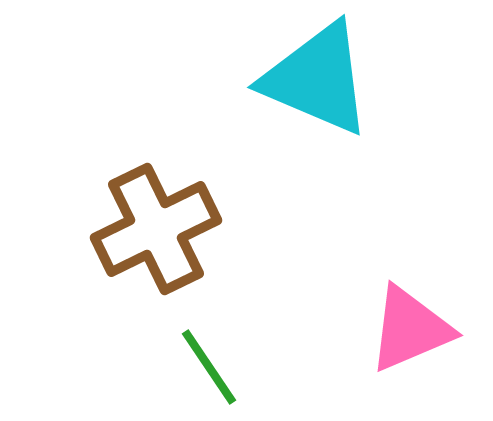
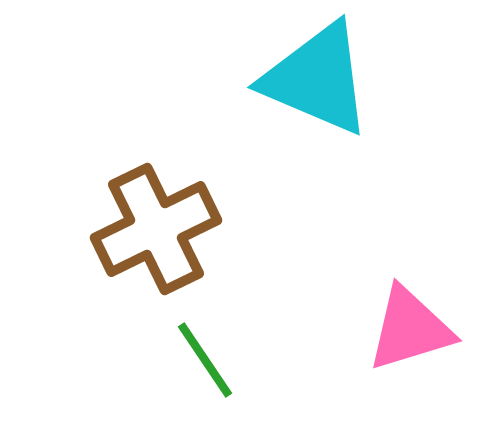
pink triangle: rotated 6 degrees clockwise
green line: moved 4 px left, 7 px up
